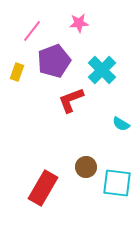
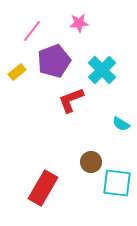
yellow rectangle: rotated 30 degrees clockwise
brown circle: moved 5 px right, 5 px up
